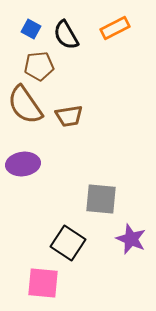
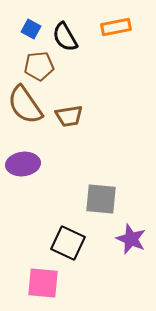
orange rectangle: moved 1 px right, 1 px up; rotated 16 degrees clockwise
black semicircle: moved 1 px left, 2 px down
black square: rotated 8 degrees counterclockwise
